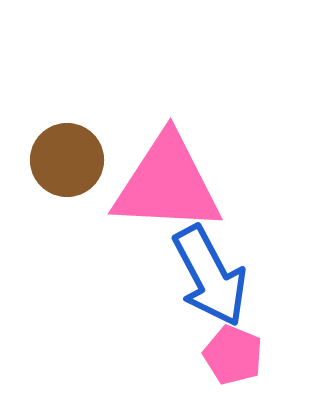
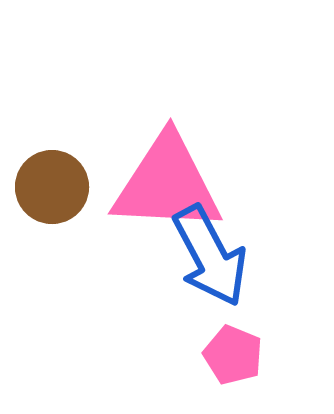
brown circle: moved 15 px left, 27 px down
blue arrow: moved 20 px up
